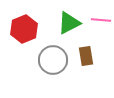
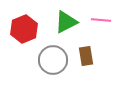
green triangle: moved 3 px left, 1 px up
